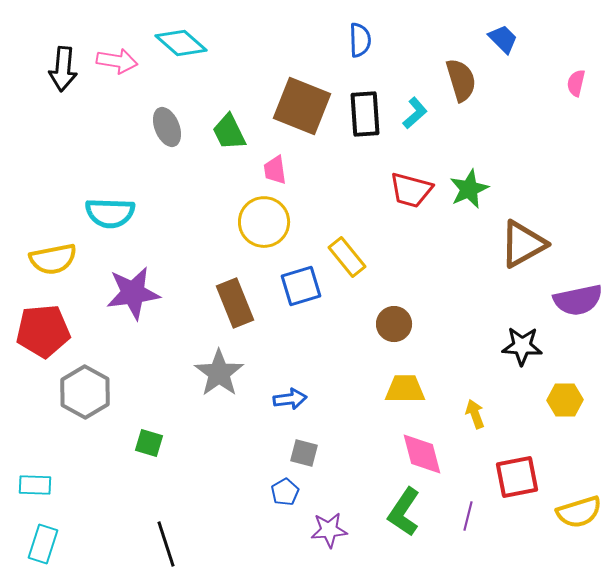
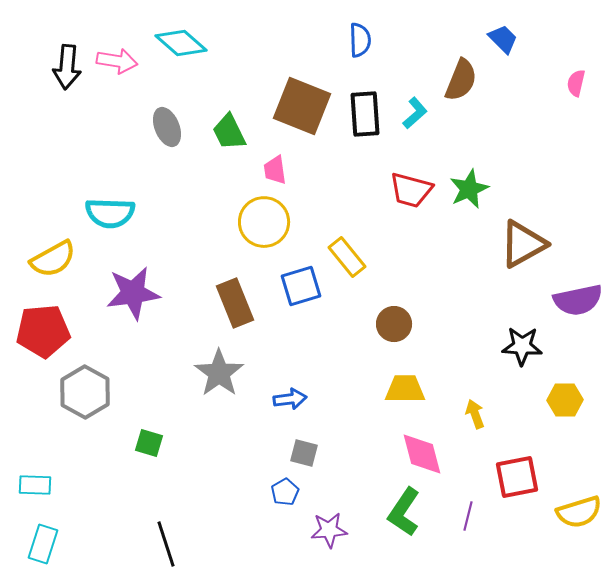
black arrow at (63, 69): moved 4 px right, 2 px up
brown semicircle at (461, 80): rotated 39 degrees clockwise
yellow semicircle at (53, 259): rotated 18 degrees counterclockwise
